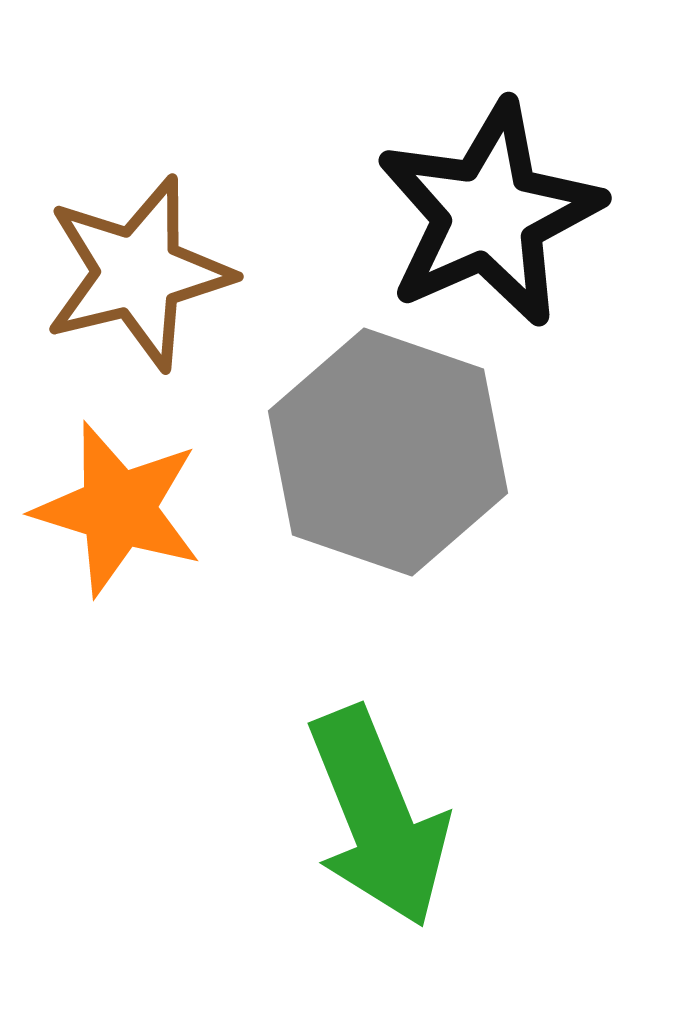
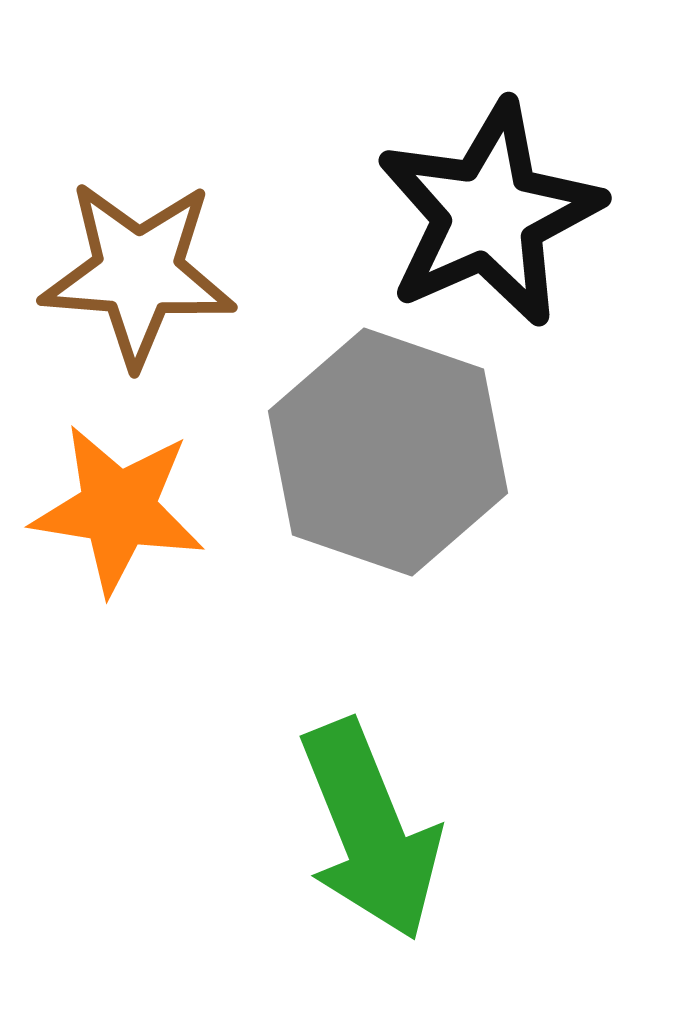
brown star: rotated 18 degrees clockwise
orange star: rotated 8 degrees counterclockwise
green arrow: moved 8 px left, 13 px down
